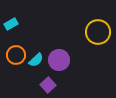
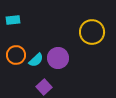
cyan rectangle: moved 2 px right, 4 px up; rotated 24 degrees clockwise
yellow circle: moved 6 px left
purple circle: moved 1 px left, 2 px up
purple square: moved 4 px left, 2 px down
